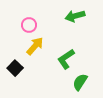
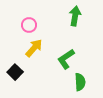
green arrow: rotated 114 degrees clockwise
yellow arrow: moved 1 px left, 2 px down
black square: moved 4 px down
green semicircle: rotated 144 degrees clockwise
